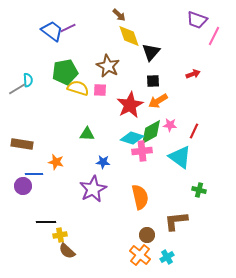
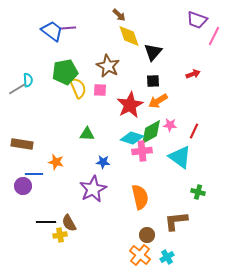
purple line: rotated 21 degrees clockwise
black triangle: moved 2 px right
yellow semicircle: rotated 50 degrees clockwise
green cross: moved 1 px left, 2 px down
brown semicircle: moved 2 px right, 28 px up; rotated 18 degrees clockwise
